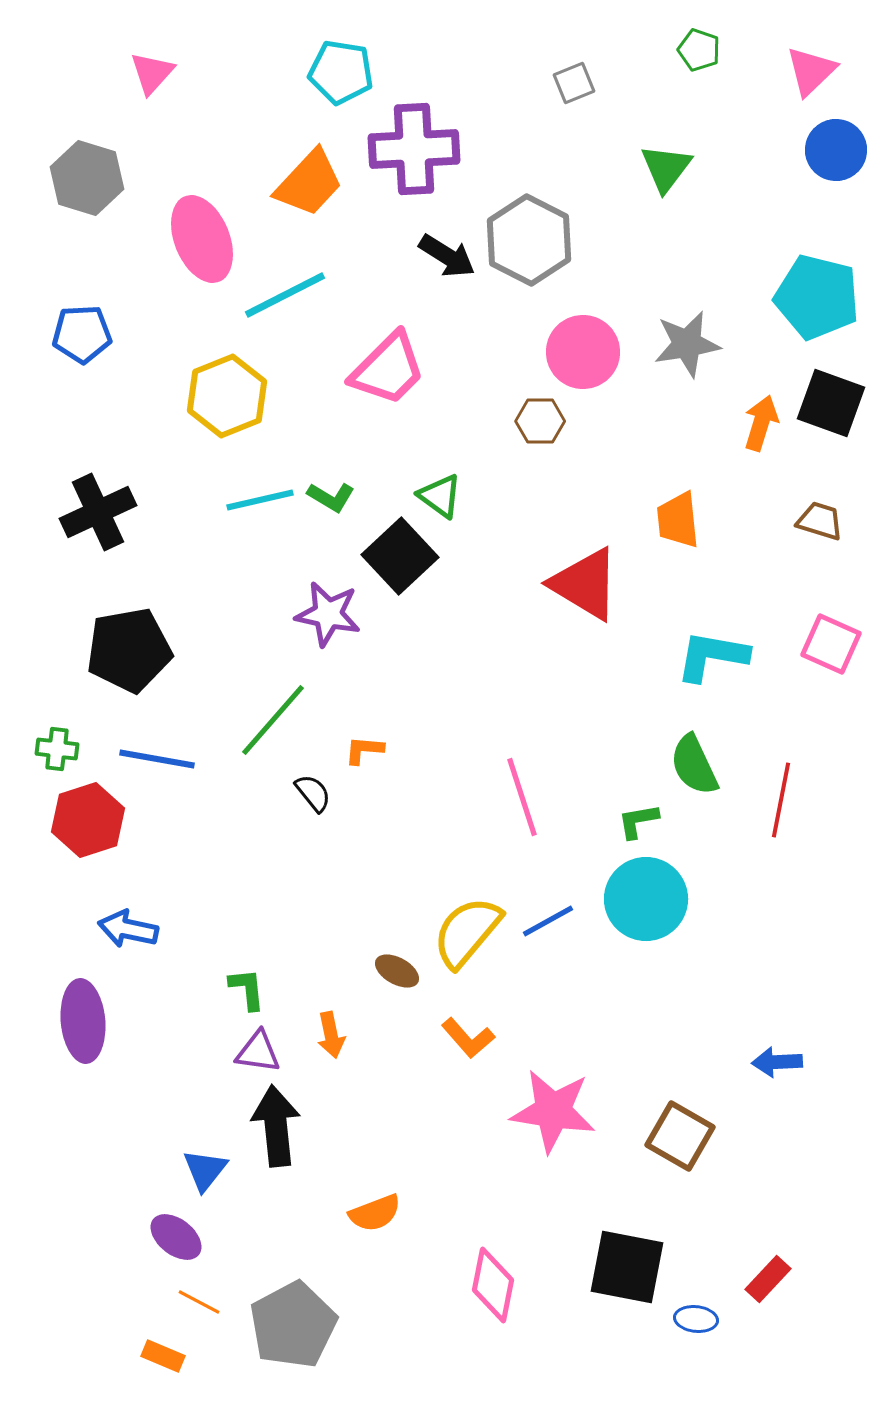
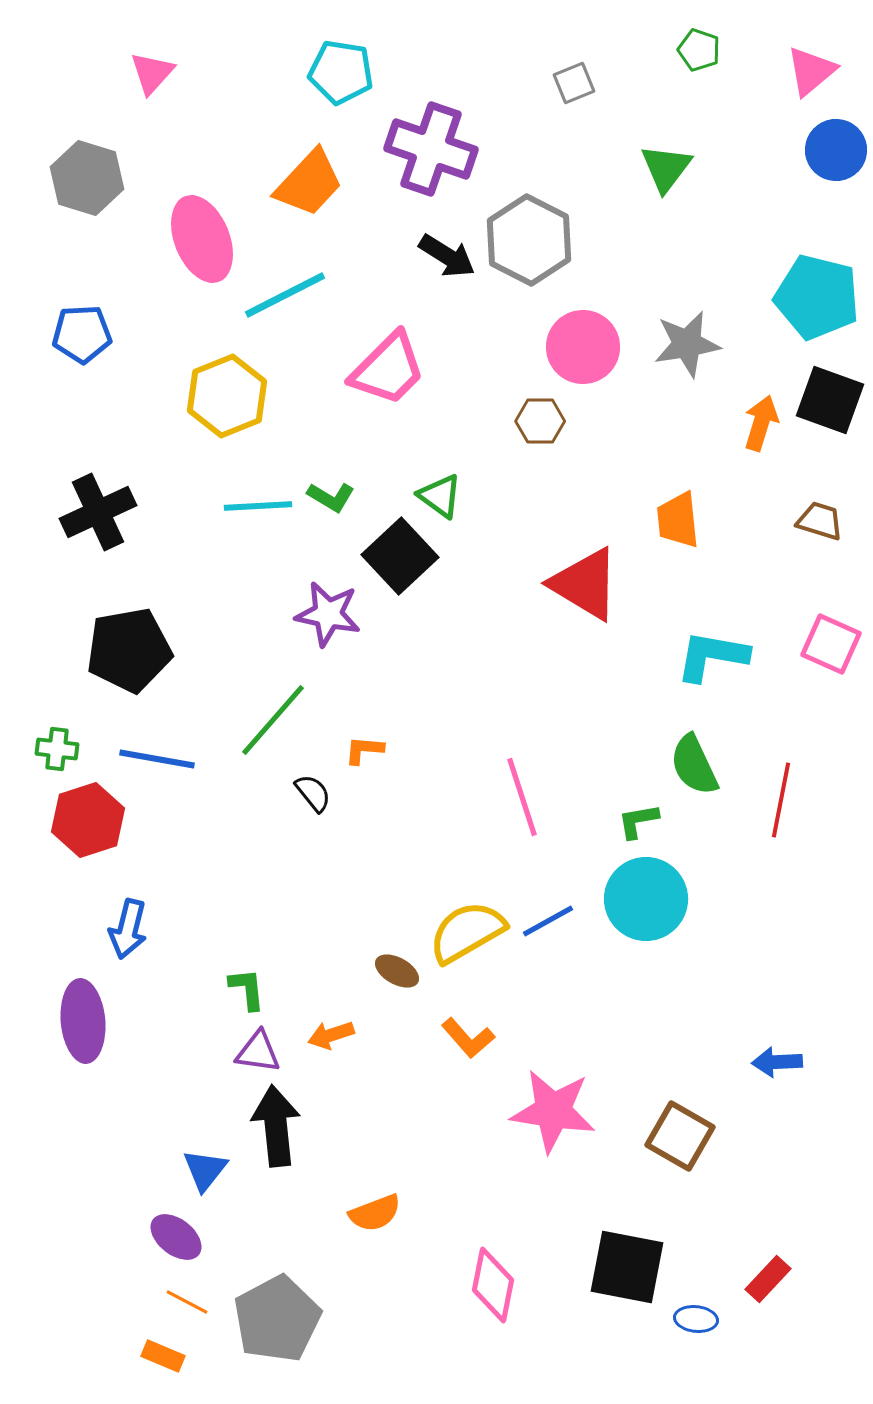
pink triangle at (811, 71): rotated 4 degrees clockwise
purple cross at (414, 149): moved 17 px right; rotated 22 degrees clockwise
pink circle at (583, 352): moved 5 px up
black square at (831, 403): moved 1 px left, 3 px up
cyan line at (260, 500): moved 2 px left, 6 px down; rotated 10 degrees clockwise
blue arrow at (128, 929): rotated 88 degrees counterclockwise
yellow semicircle at (467, 932): rotated 20 degrees clockwise
orange arrow at (331, 1035): rotated 84 degrees clockwise
orange line at (199, 1302): moved 12 px left
gray pentagon at (293, 1325): moved 16 px left, 6 px up
